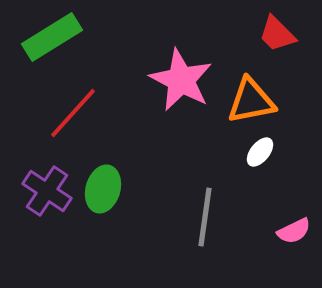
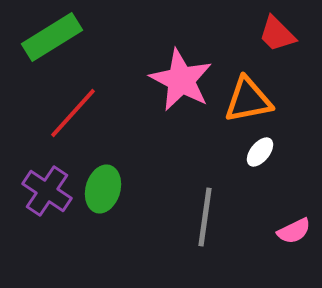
orange triangle: moved 3 px left, 1 px up
